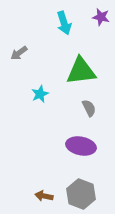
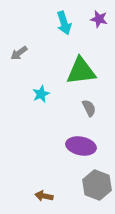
purple star: moved 2 px left, 2 px down
cyan star: moved 1 px right
gray hexagon: moved 16 px right, 9 px up
